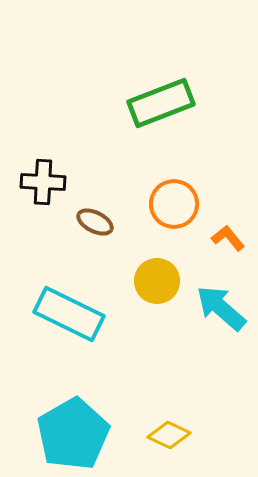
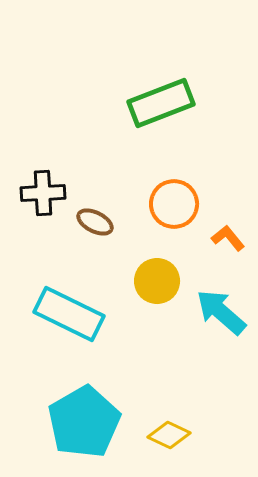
black cross: moved 11 px down; rotated 6 degrees counterclockwise
cyan arrow: moved 4 px down
cyan pentagon: moved 11 px right, 12 px up
